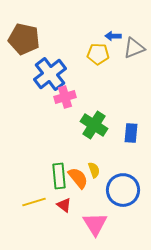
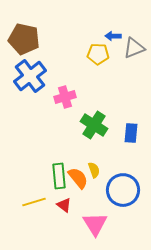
blue cross: moved 20 px left, 2 px down
